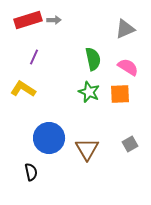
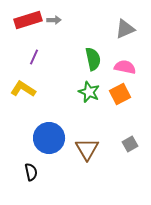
pink semicircle: moved 3 px left; rotated 20 degrees counterclockwise
orange square: rotated 25 degrees counterclockwise
